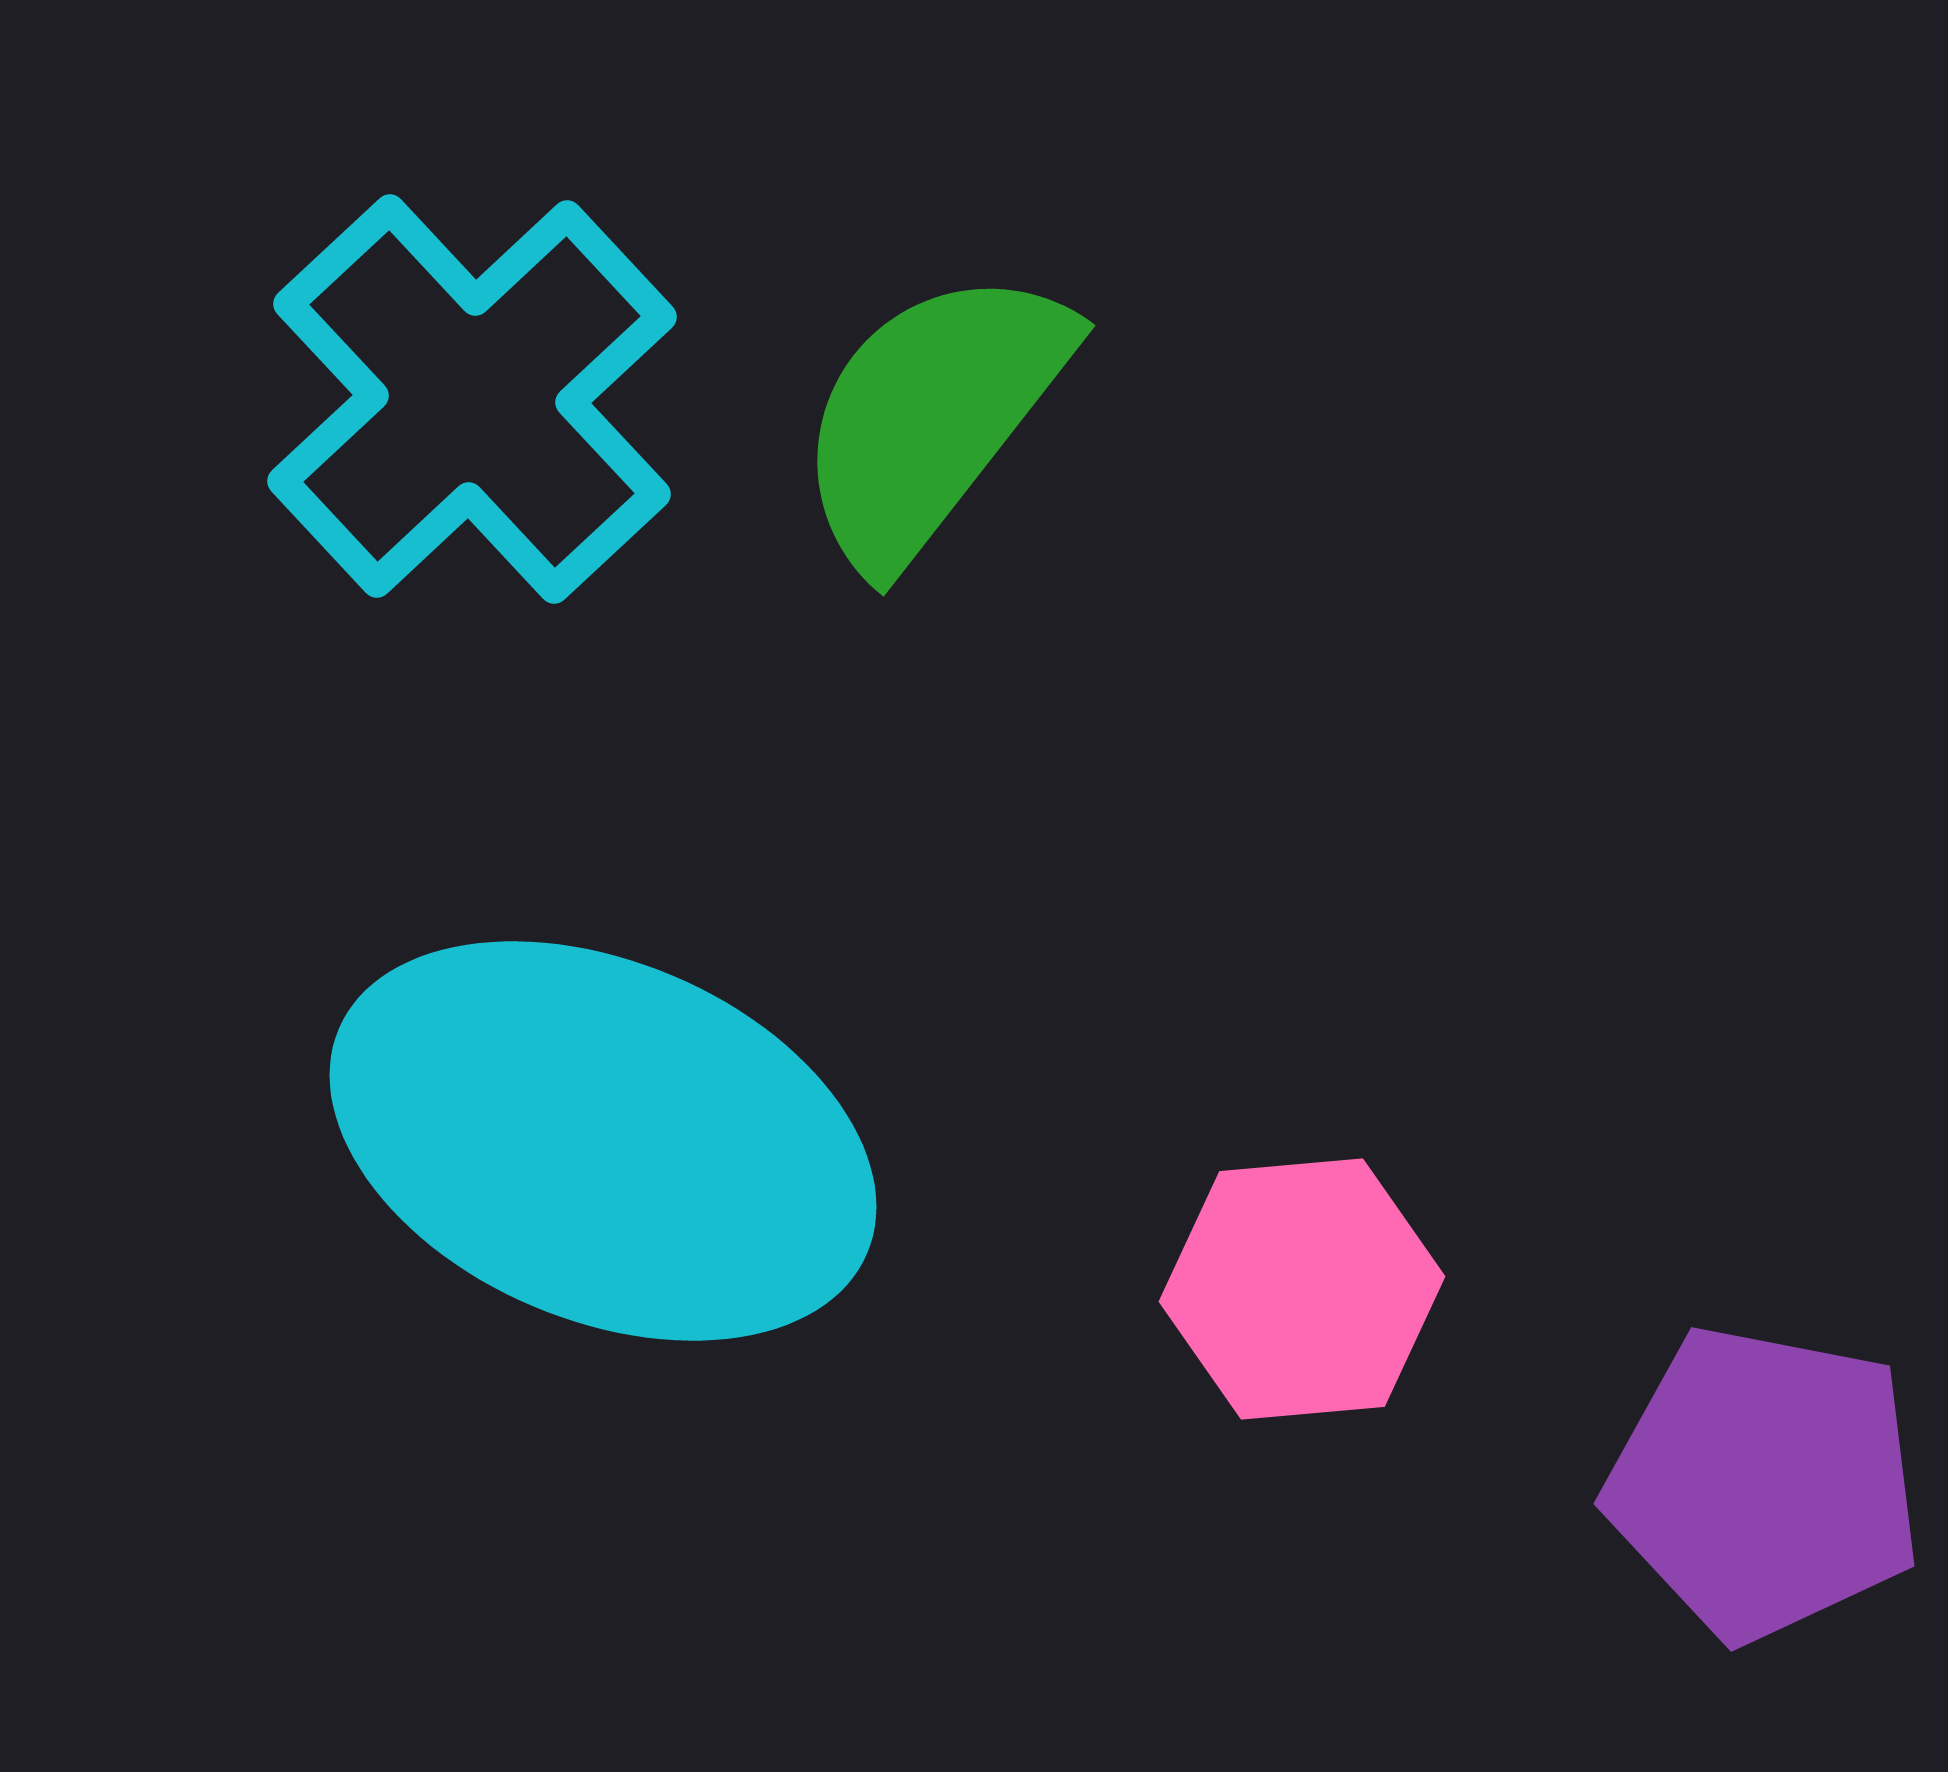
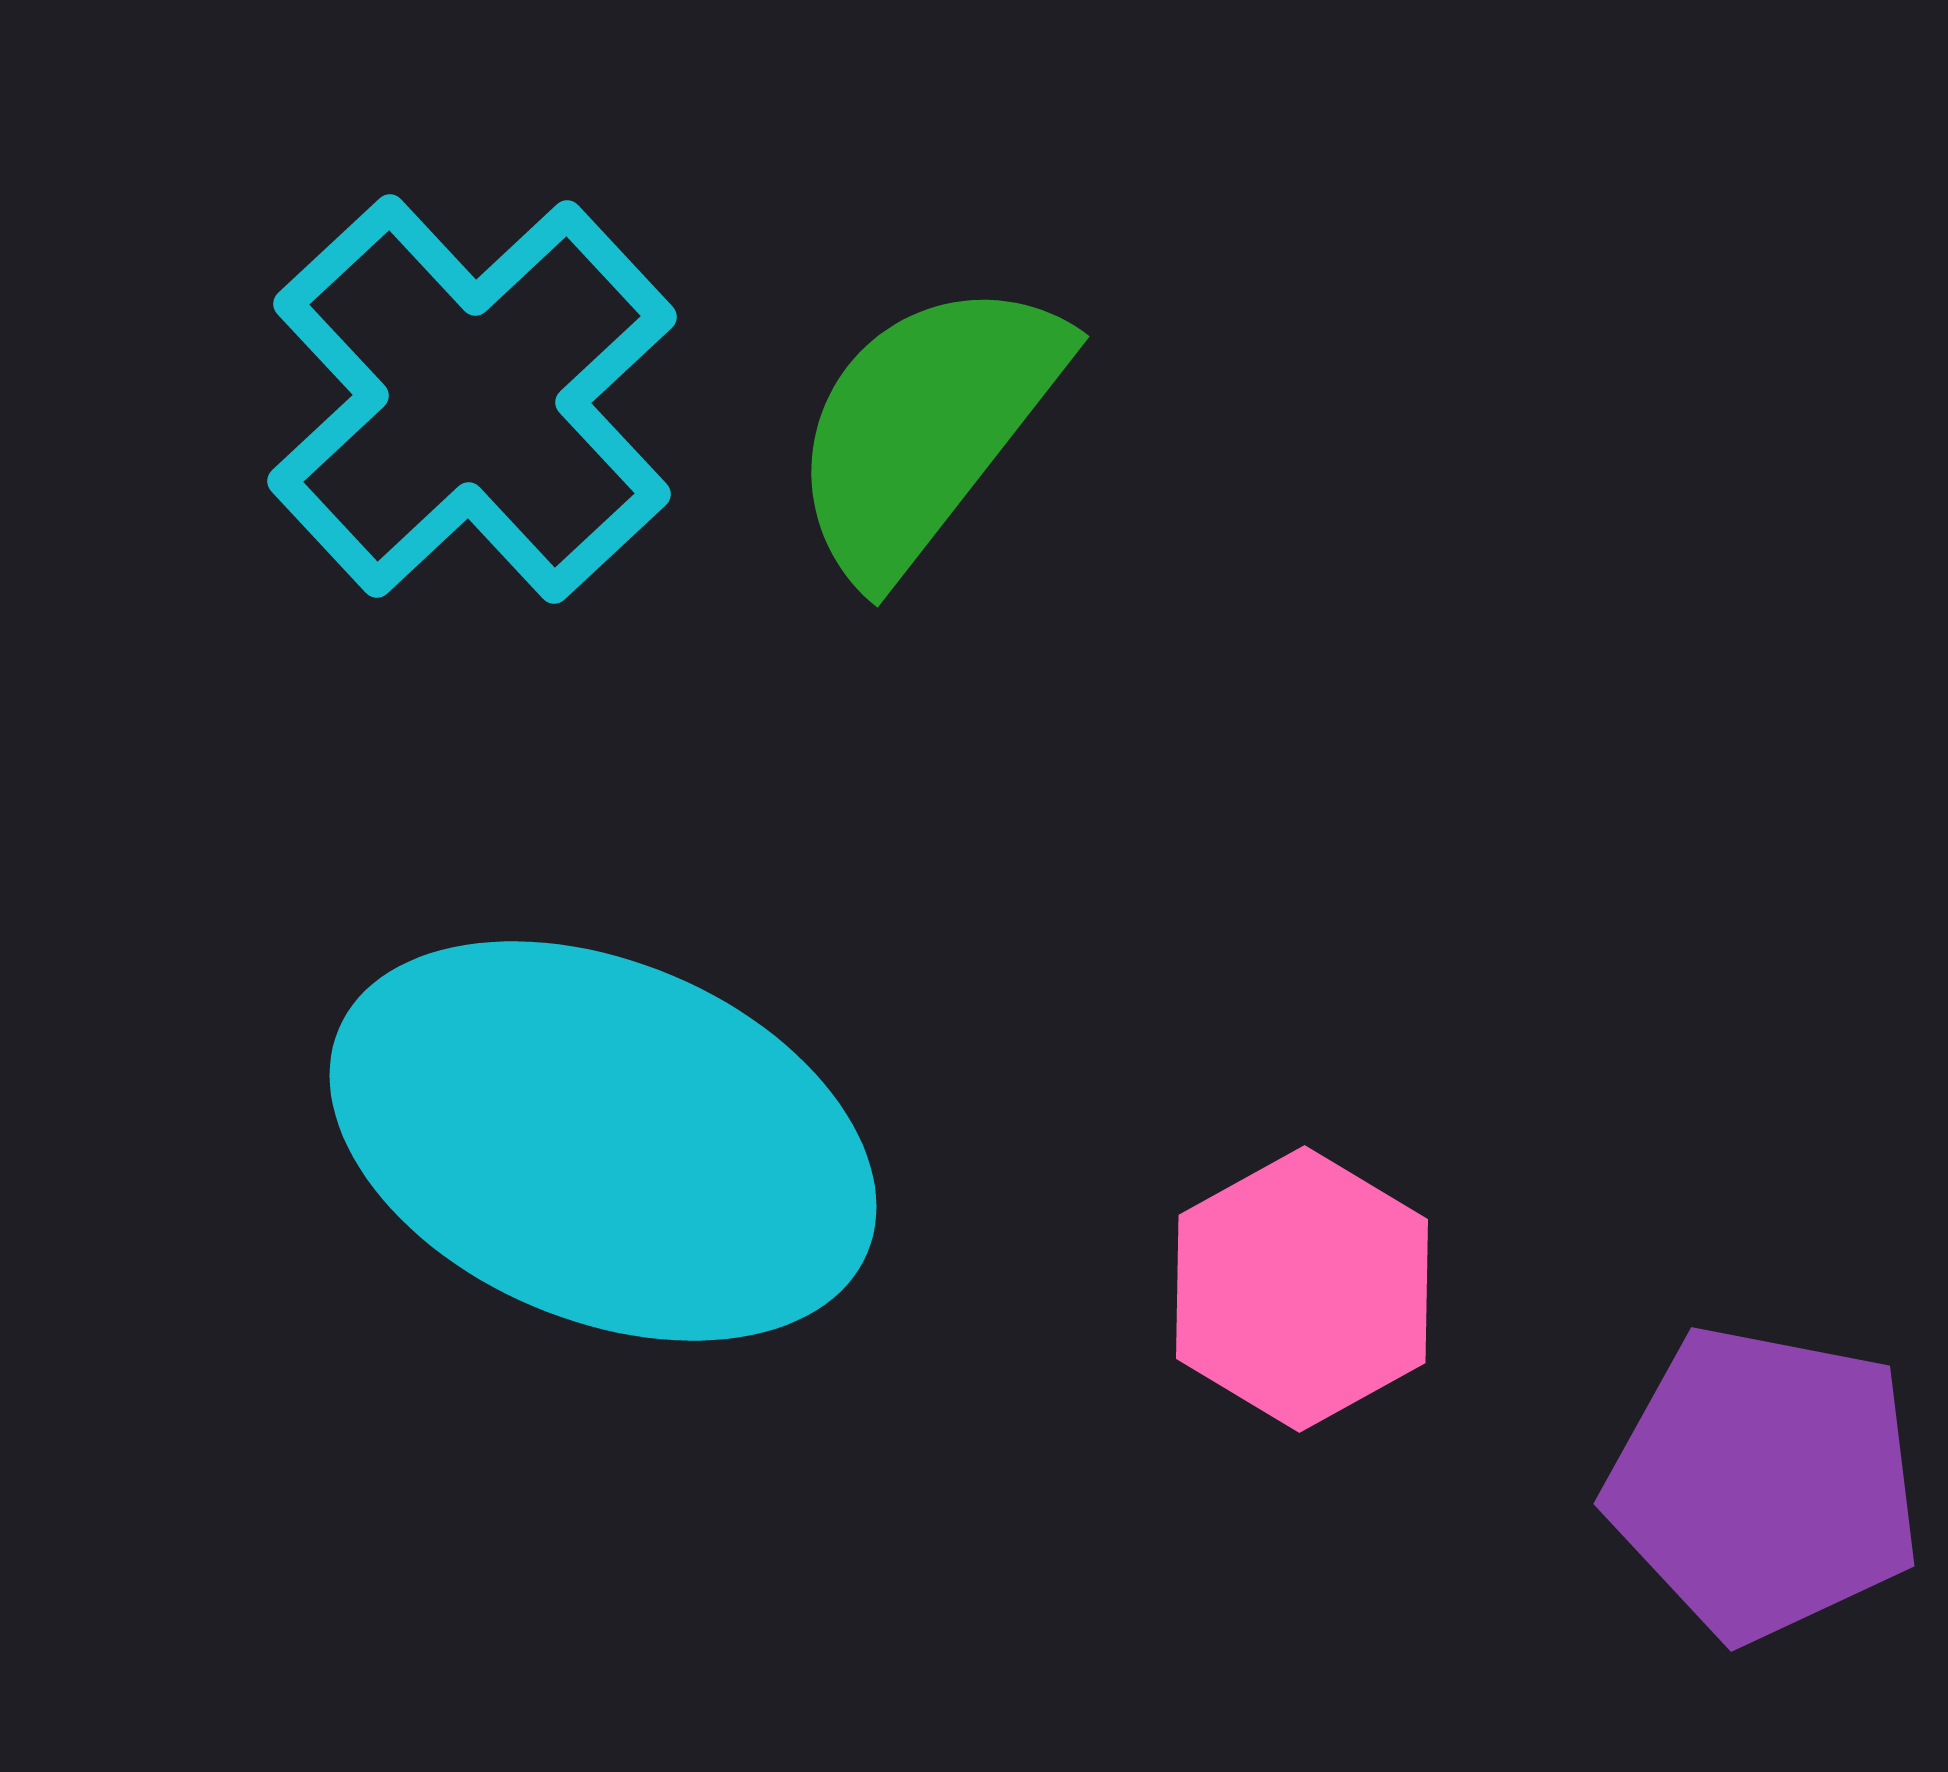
green semicircle: moved 6 px left, 11 px down
pink hexagon: rotated 24 degrees counterclockwise
